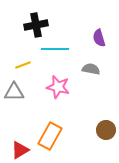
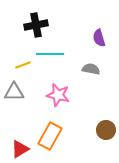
cyan line: moved 5 px left, 5 px down
pink star: moved 8 px down
red triangle: moved 1 px up
